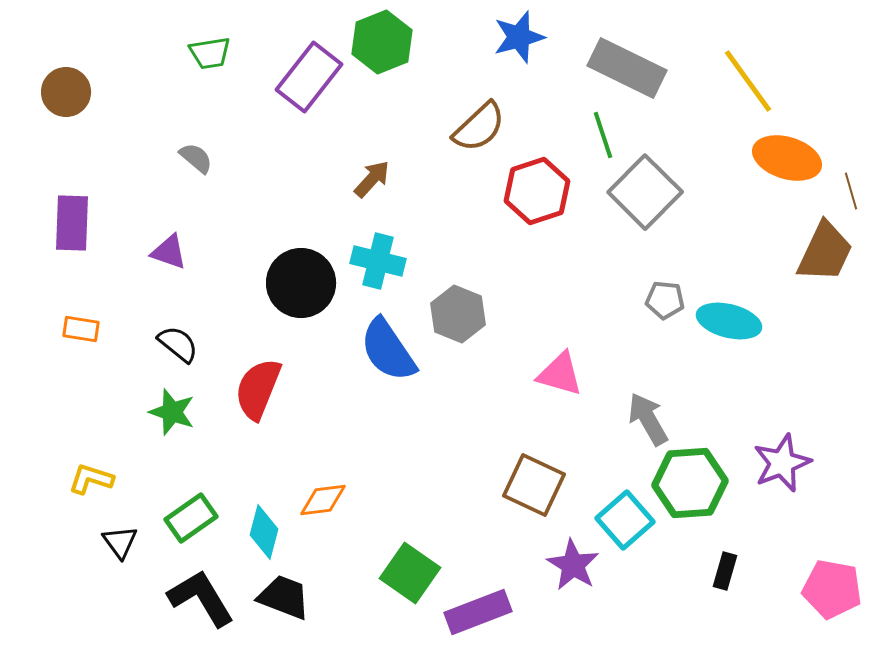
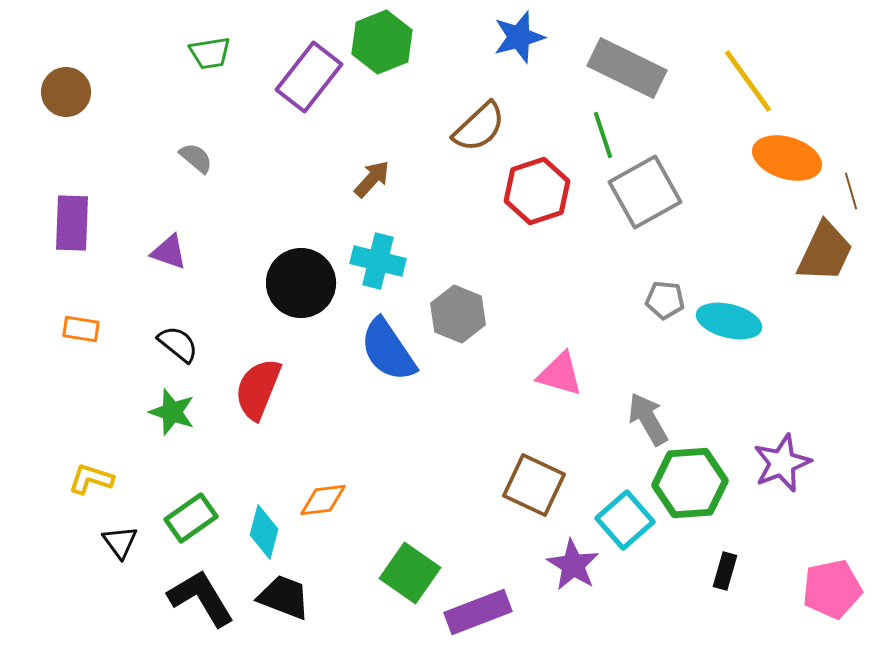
gray square at (645, 192): rotated 16 degrees clockwise
pink pentagon at (832, 589): rotated 22 degrees counterclockwise
